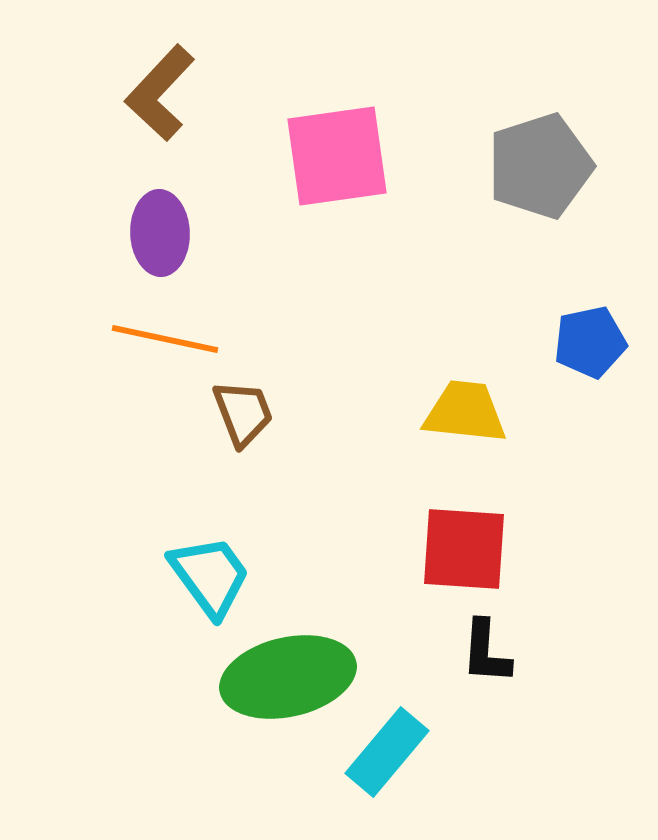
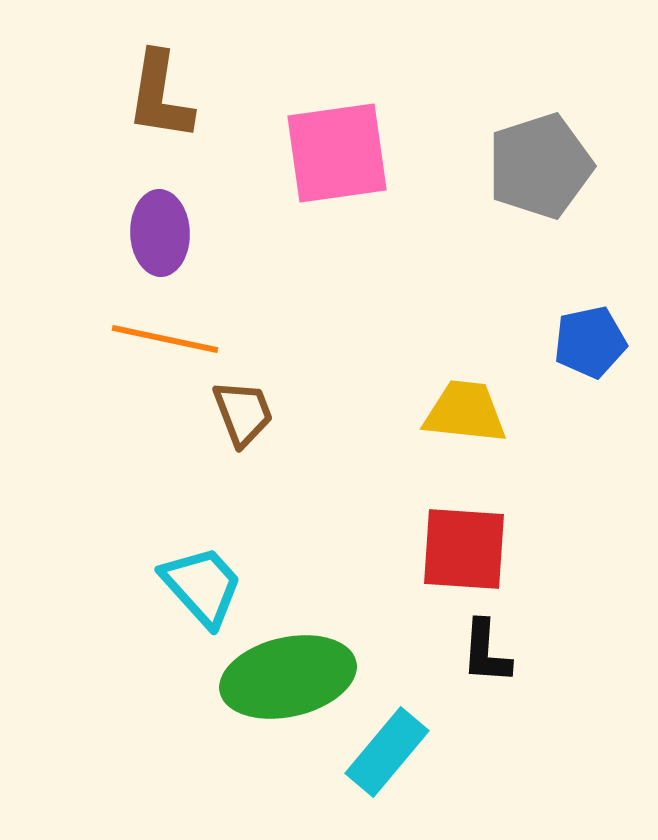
brown L-shape: moved 3 px down; rotated 34 degrees counterclockwise
pink square: moved 3 px up
cyan trapezoid: moved 8 px left, 10 px down; rotated 6 degrees counterclockwise
